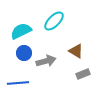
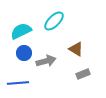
brown triangle: moved 2 px up
